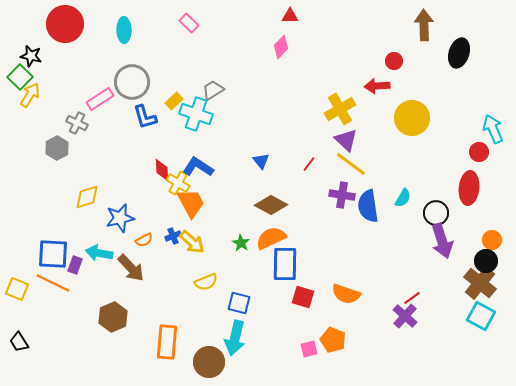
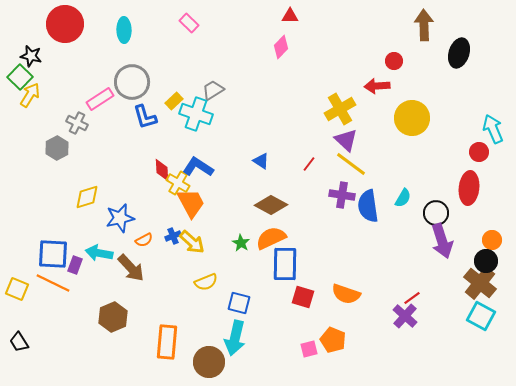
blue triangle at (261, 161): rotated 18 degrees counterclockwise
